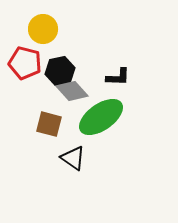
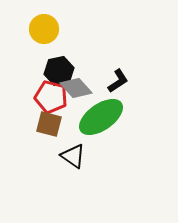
yellow circle: moved 1 px right
red pentagon: moved 26 px right, 34 px down
black hexagon: moved 1 px left
black L-shape: moved 4 px down; rotated 35 degrees counterclockwise
gray diamond: moved 4 px right, 3 px up
black triangle: moved 2 px up
